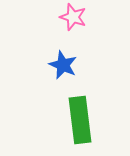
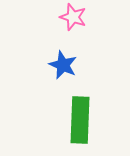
green rectangle: rotated 9 degrees clockwise
